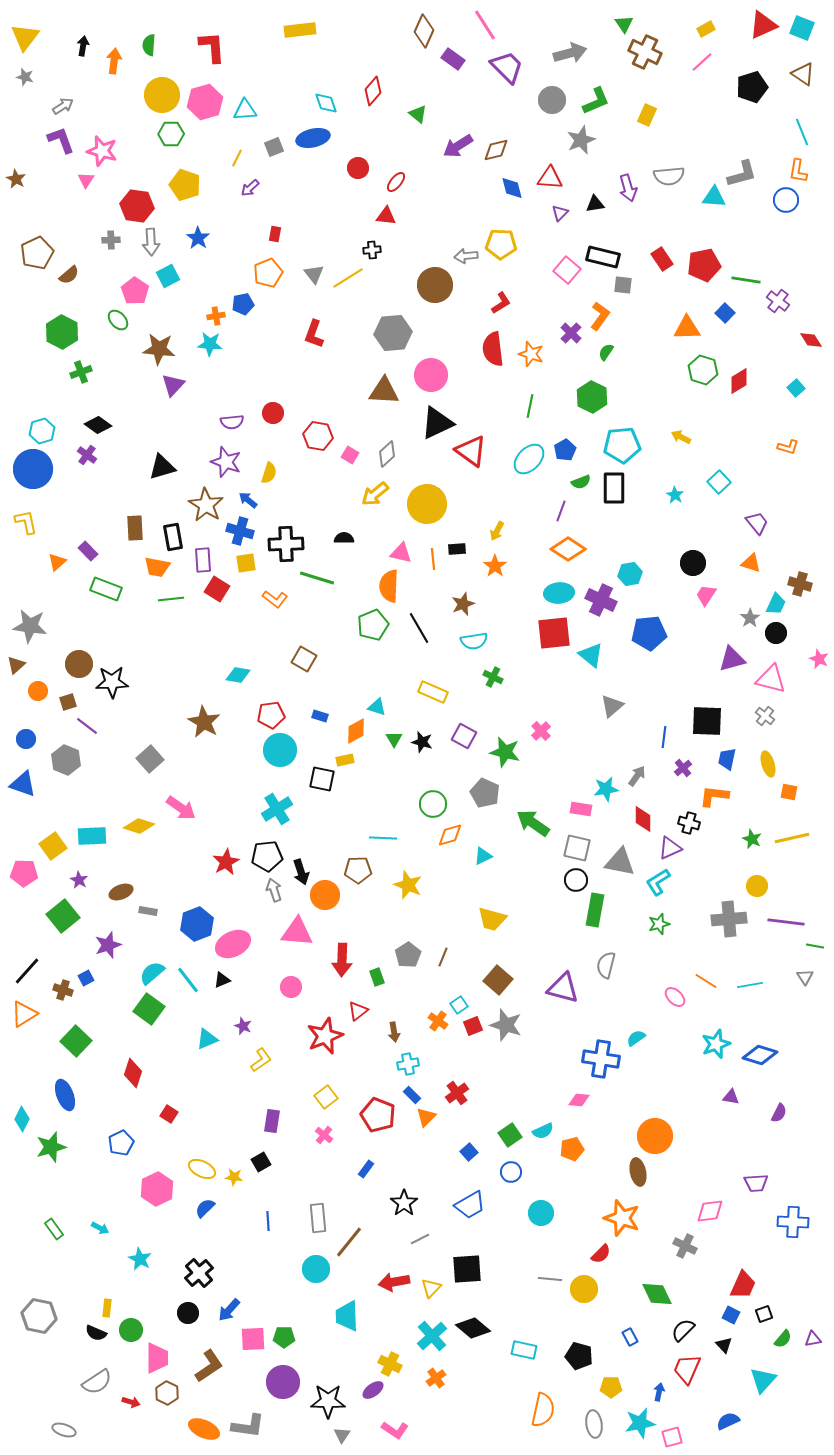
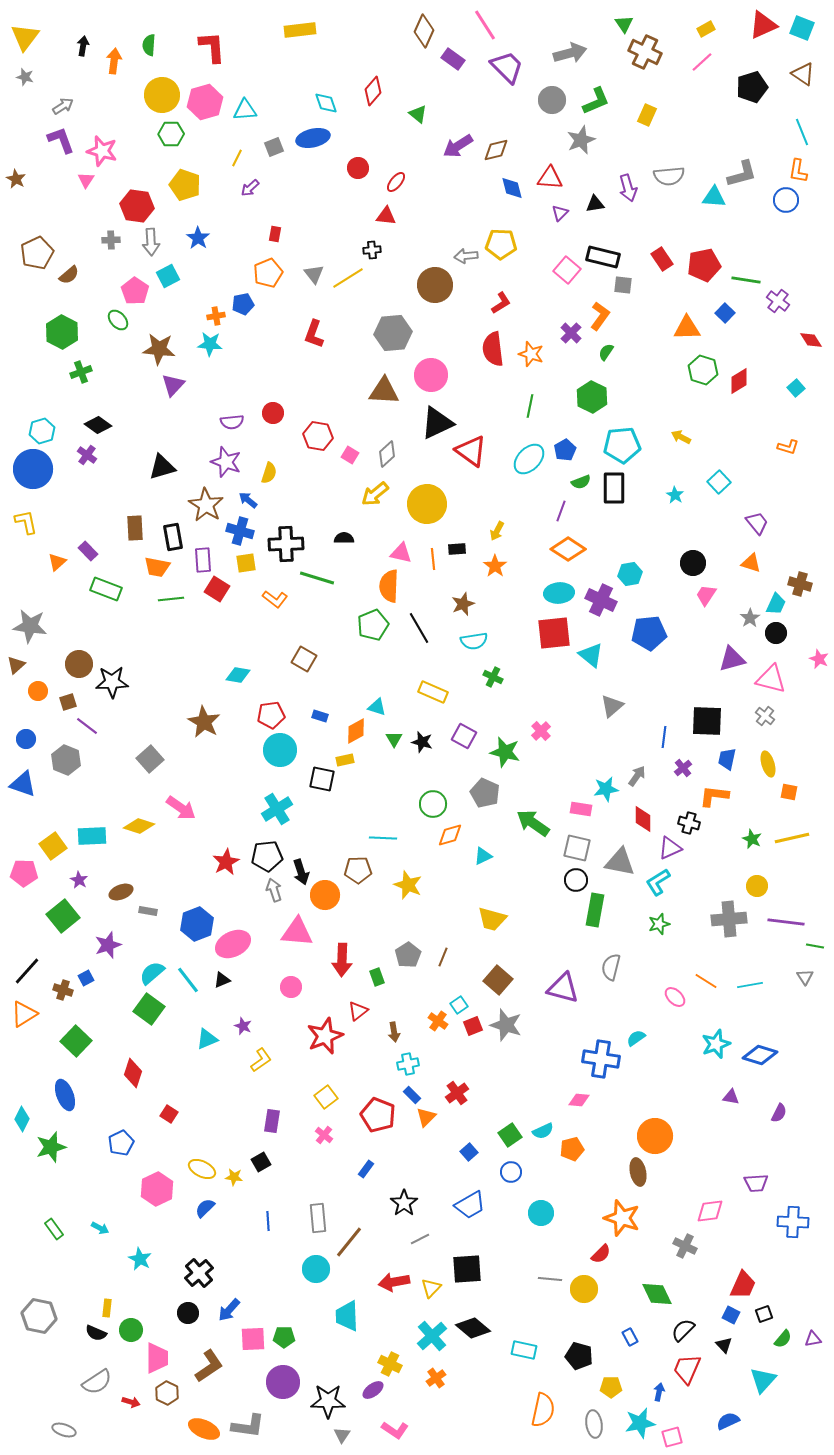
gray semicircle at (606, 965): moved 5 px right, 2 px down
